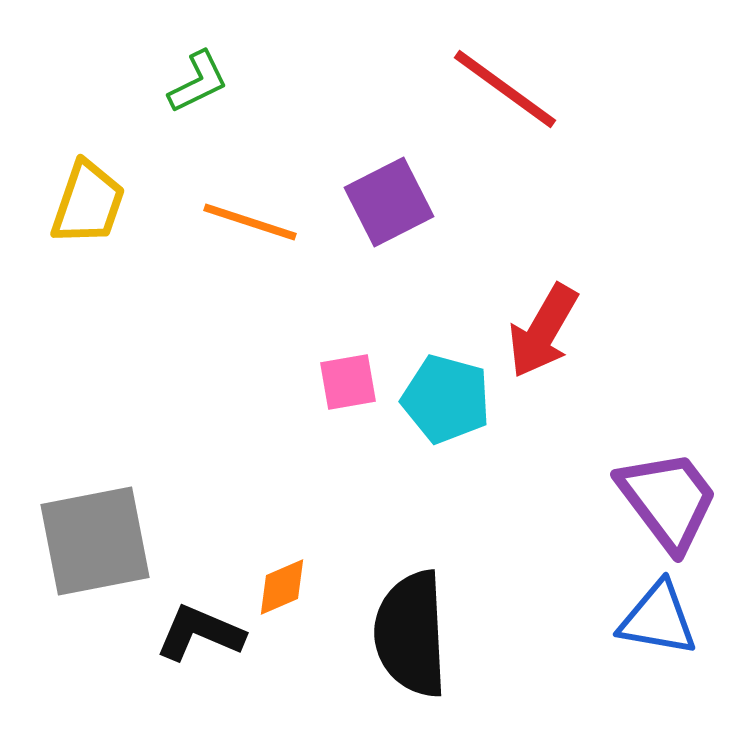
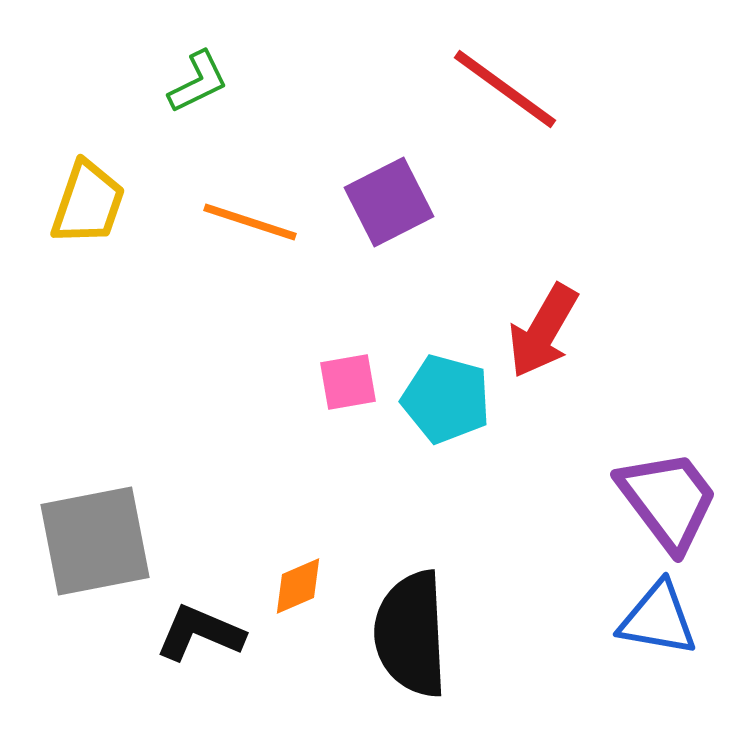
orange diamond: moved 16 px right, 1 px up
